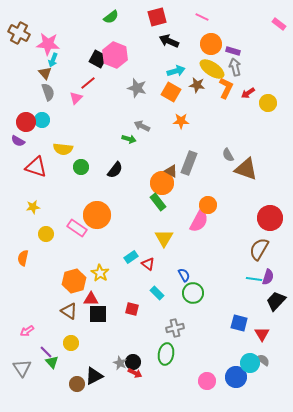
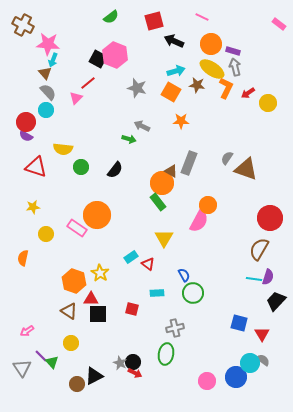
red square at (157, 17): moved 3 px left, 4 px down
brown cross at (19, 33): moved 4 px right, 8 px up
black arrow at (169, 41): moved 5 px right
gray semicircle at (48, 92): rotated 24 degrees counterclockwise
cyan circle at (42, 120): moved 4 px right, 10 px up
purple semicircle at (18, 141): moved 8 px right, 5 px up
gray semicircle at (228, 155): moved 1 px left, 3 px down; rotated 64 degrees clockwise
orange hexagon at (74, 281): rotated 25 degrees counterclockwise
cyan rectangle at (157, 293): rotated 48 degrees counterclockwise
purple line at (46, 352): moved 5 px left, 4 px down
